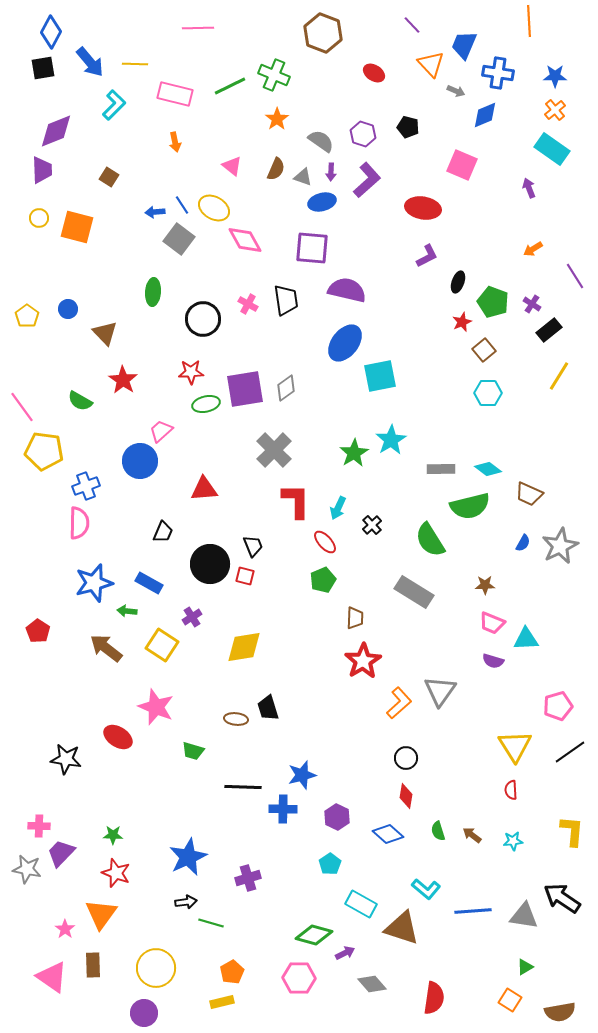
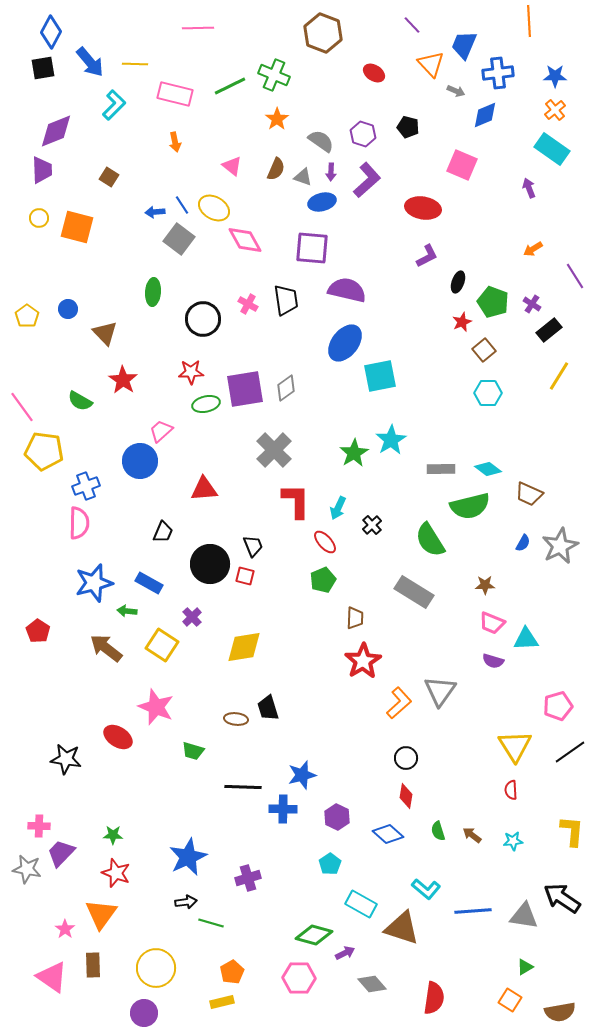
blue cross at (498, 73): rotated 16 degrees counterclockwise
purple cross at (192, 617): rotated 12 degrees counterclockwise
